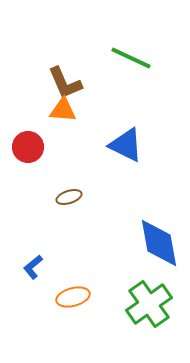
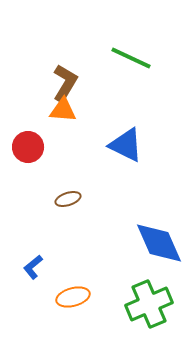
brown L-shape: rotated 126 degrees counterclockwise
brown ellipse: moved 1 px left, 2 px down
blue diamond: rotated 14 degrees counterclockwise
green cross: rotated 12 degrees clockwise
